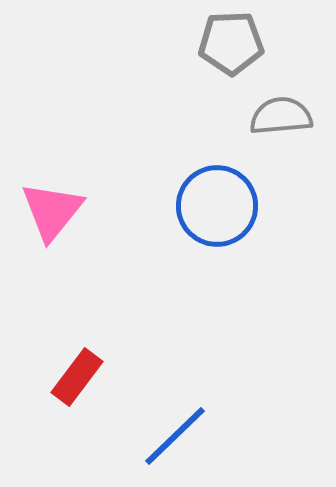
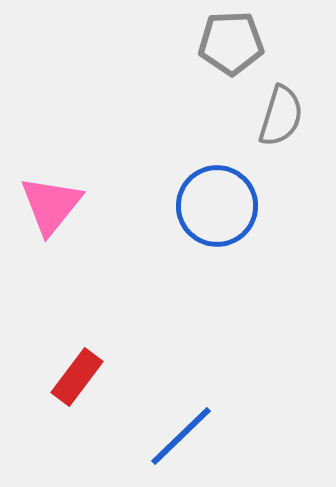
gray semicircle: rotated 112 degrees clockwise
pink triangle: moved 1 px left, 6 px up
blue line: moved 6 px right
